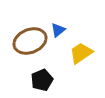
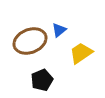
blue triangle: moved 1 px right
